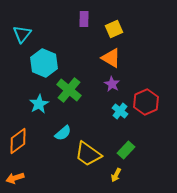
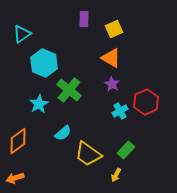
cyan triangle: rotated 18 degrees clockwise
cyan cross: rotated 21 degrees clockwise
